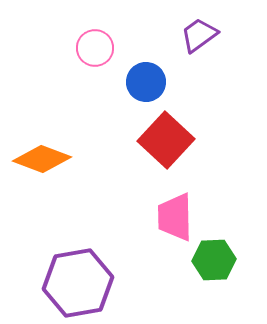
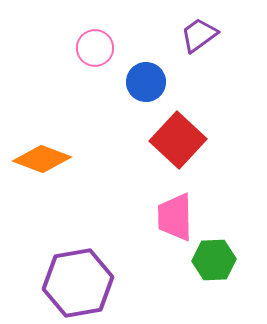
red square: moved 12 px right
